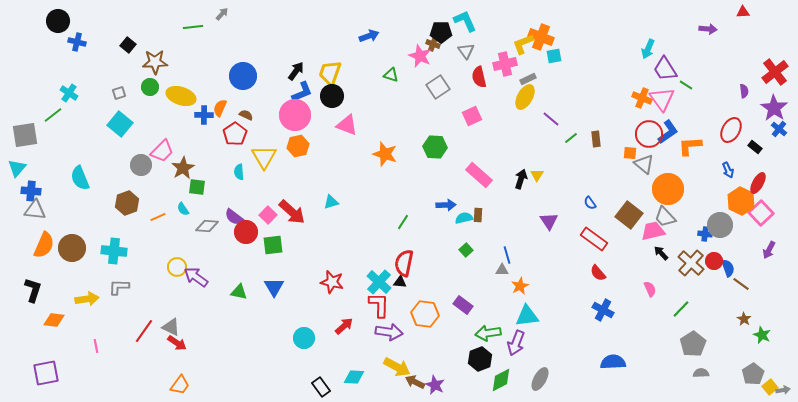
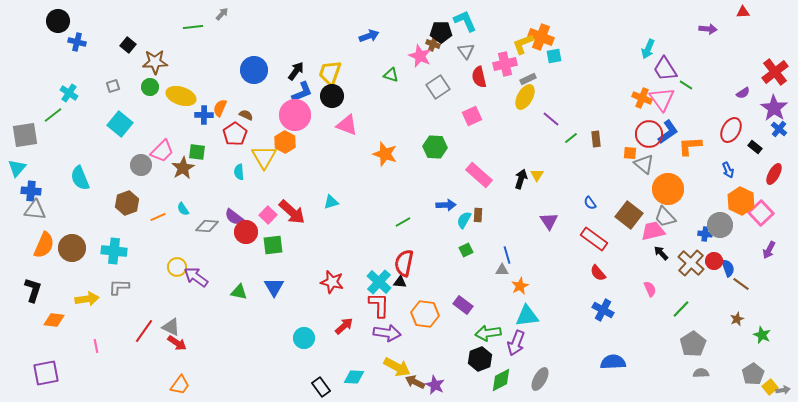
blue circle at (243, 76): moved 11 px right, 6 px up
purple semicircle at (744, 91): moved 1 px left, 2 px down; rotated 64 degrees clockwise
gray square at (119, 93): moved 6 px left, 7 px up
orange hexagon at (298, 146): moved 13 px left, 4 px up; rotated 20 degrees counterclockwise
red ellipse at (758, 183): moved 16 px right, 9 px up
green square at (197, 187): moved 35 px up
cyan semicircle at (464, 218): moved 2 px down; rotated 48 degrees counterclockwise
green line at (403, 222): rotated 28 degrees clockwise
green square at (466, 250): rotated 16 degrees clockwise
brown star at (744, 319): moved 7 px left; rotated 16 degrees clockwise
purple arrow at (389, 332): moved 2 px left, 1 px down
